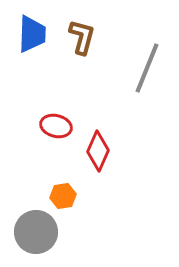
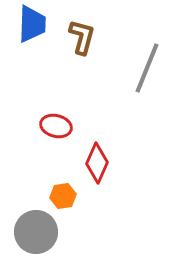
blue trapezoid: moved 10 px up
red diamond: moved 1 px left, 12 px down
